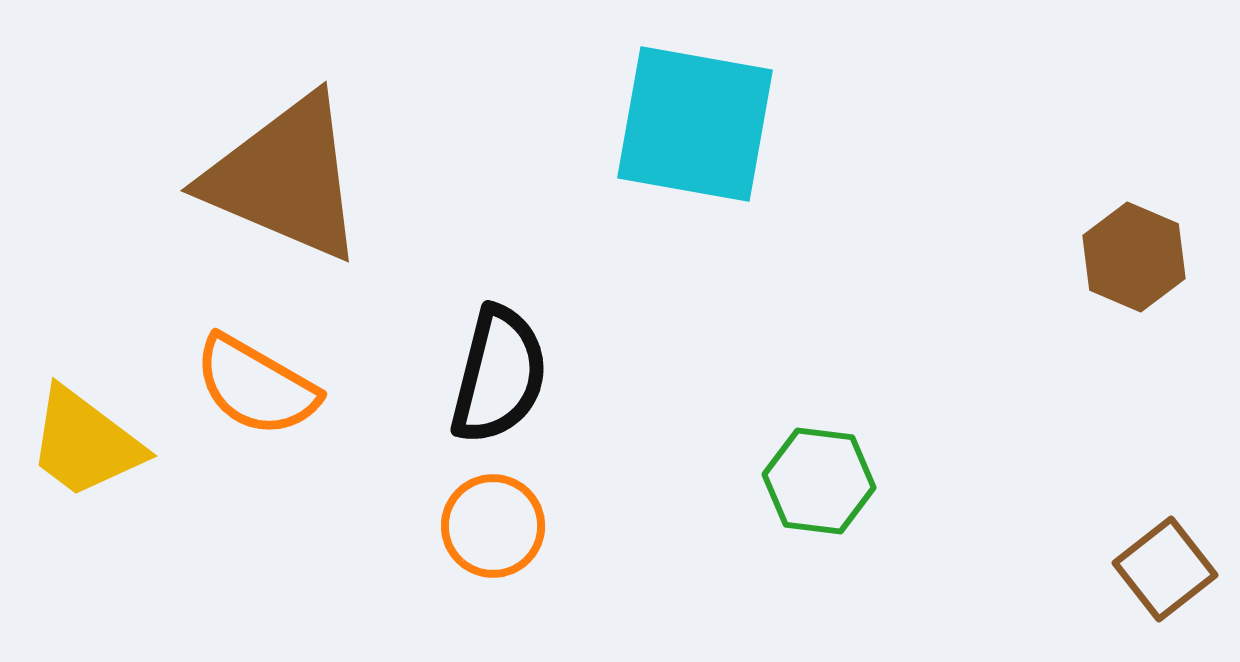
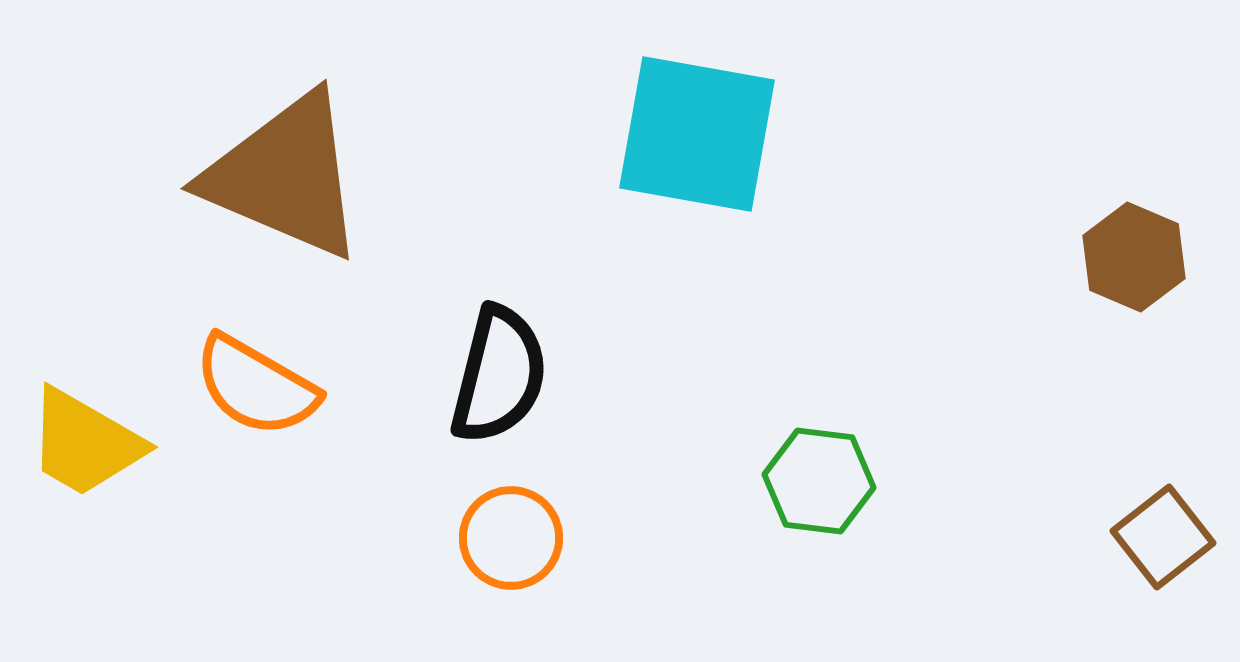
cyan square: moved 2 px right, 10 px down
brown triangle: moved 2 px up
yellow trapezoid: rotated 7 degrees counterclockwise
orange circle: moved 18 px right, 12 px down
brown square: moved 2 px left, 32 px up
